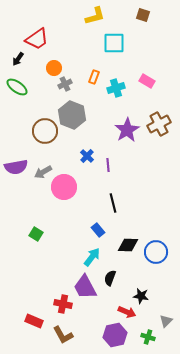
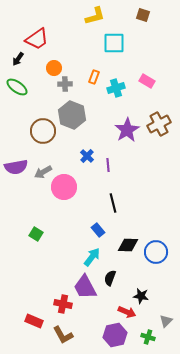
gray cross: rotated 24 degrees clockwise
brown circle: moved 2 px left
